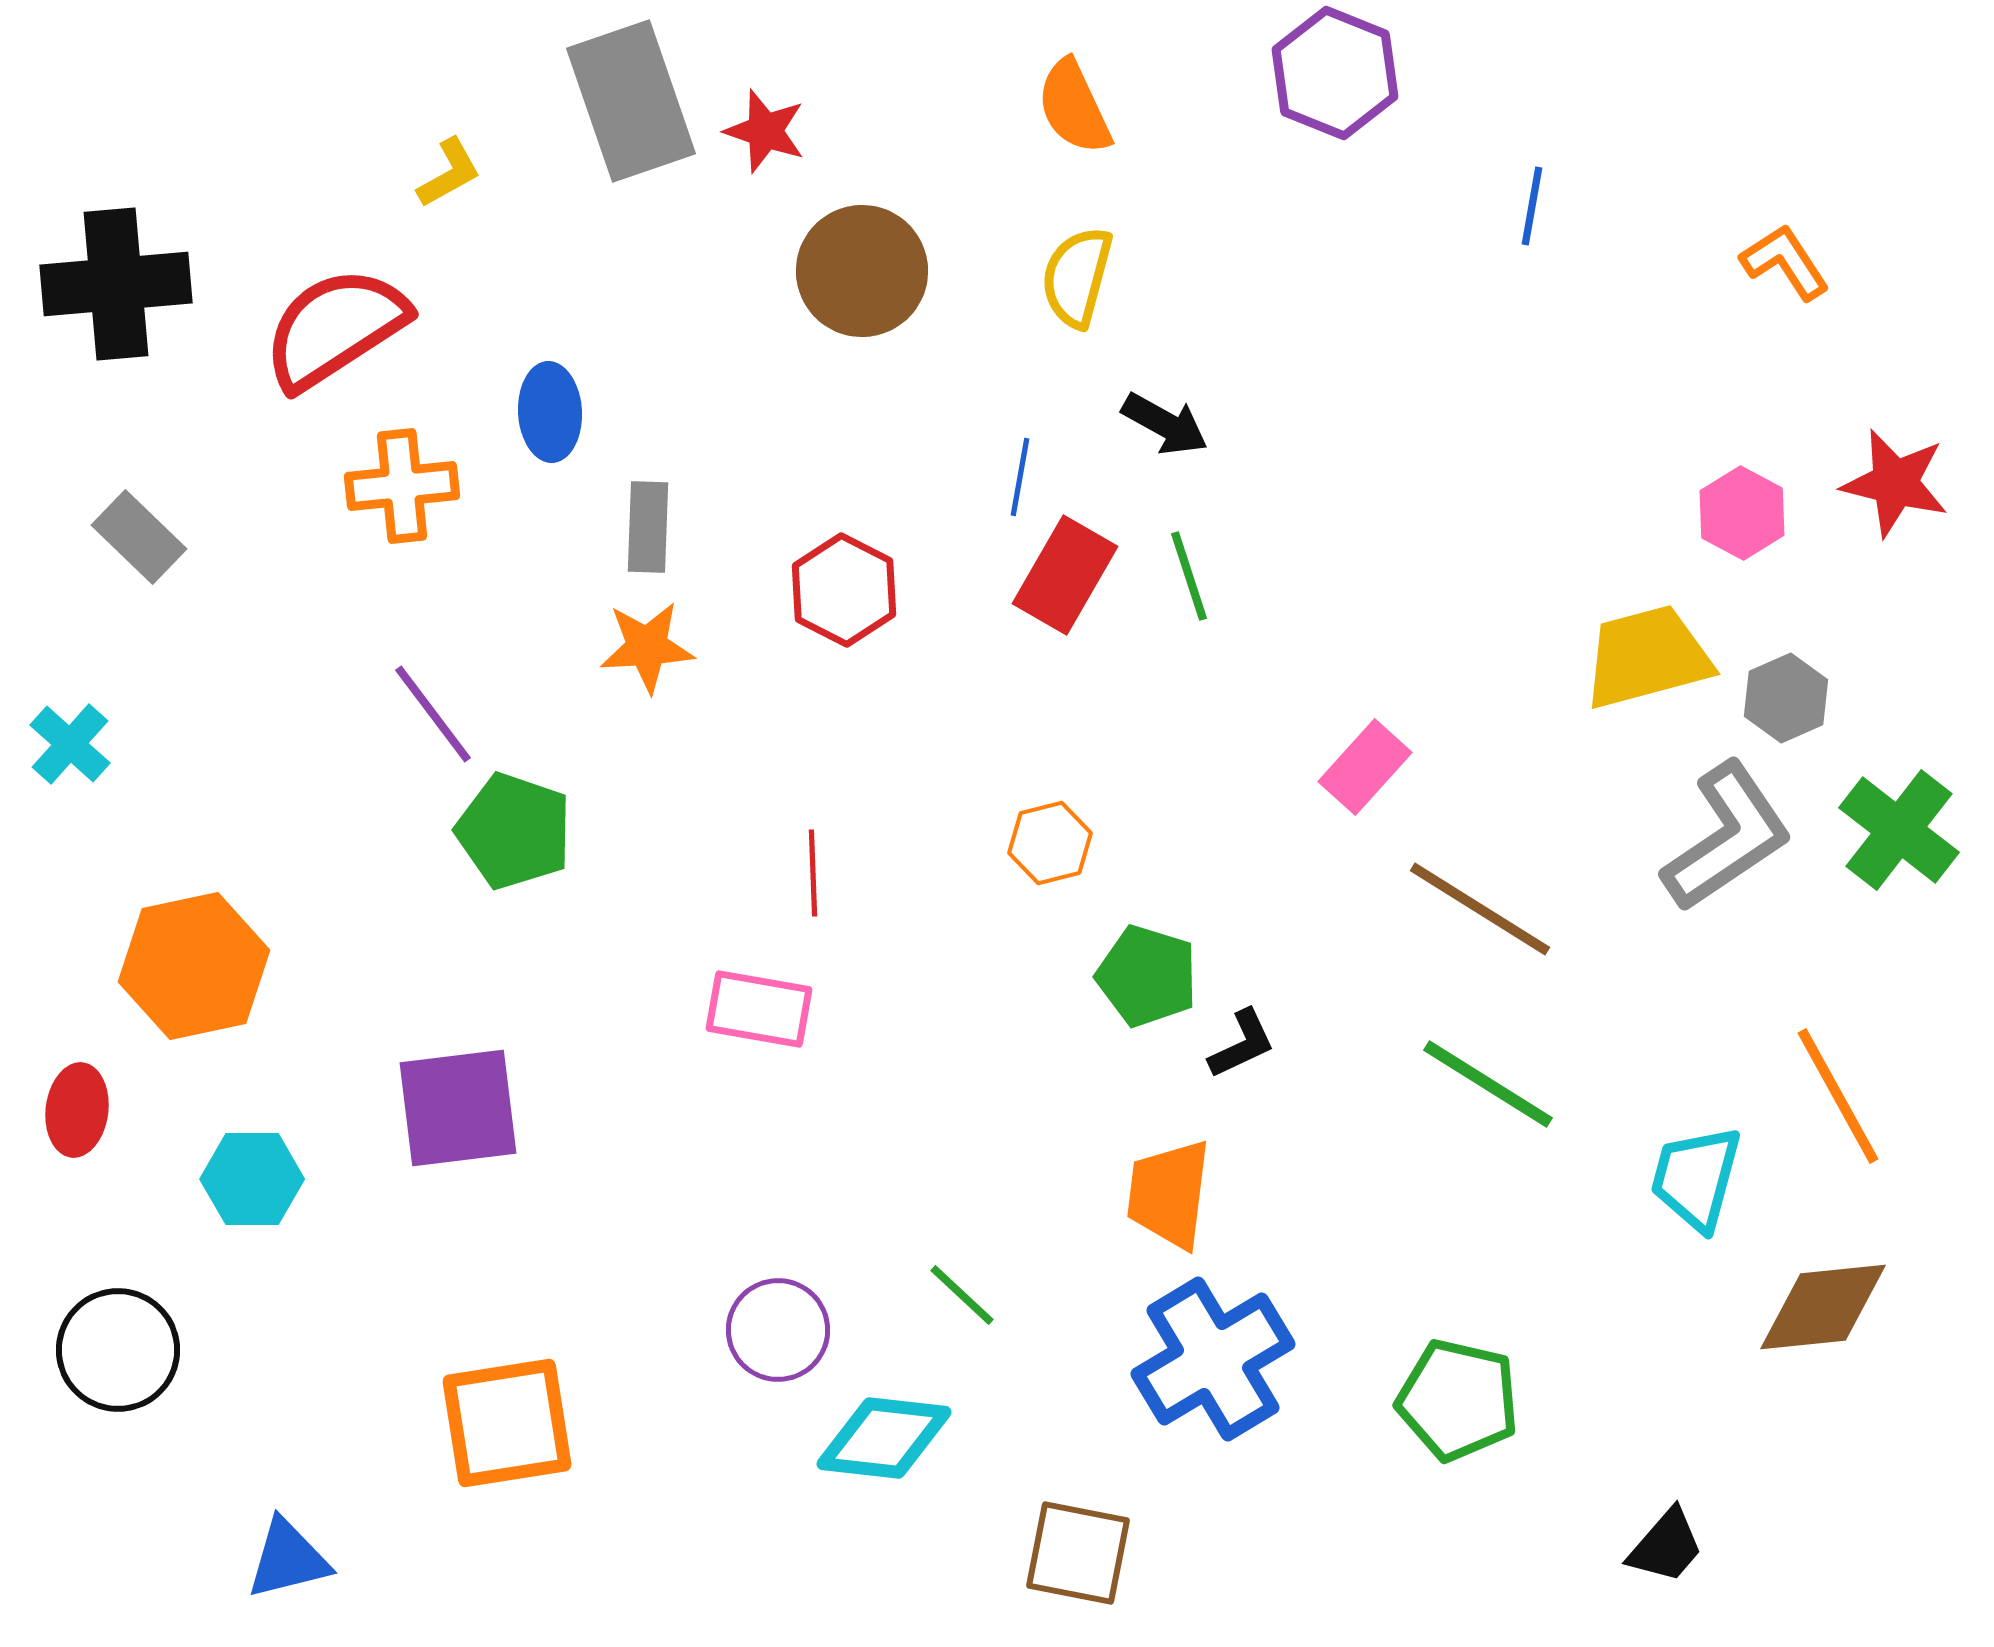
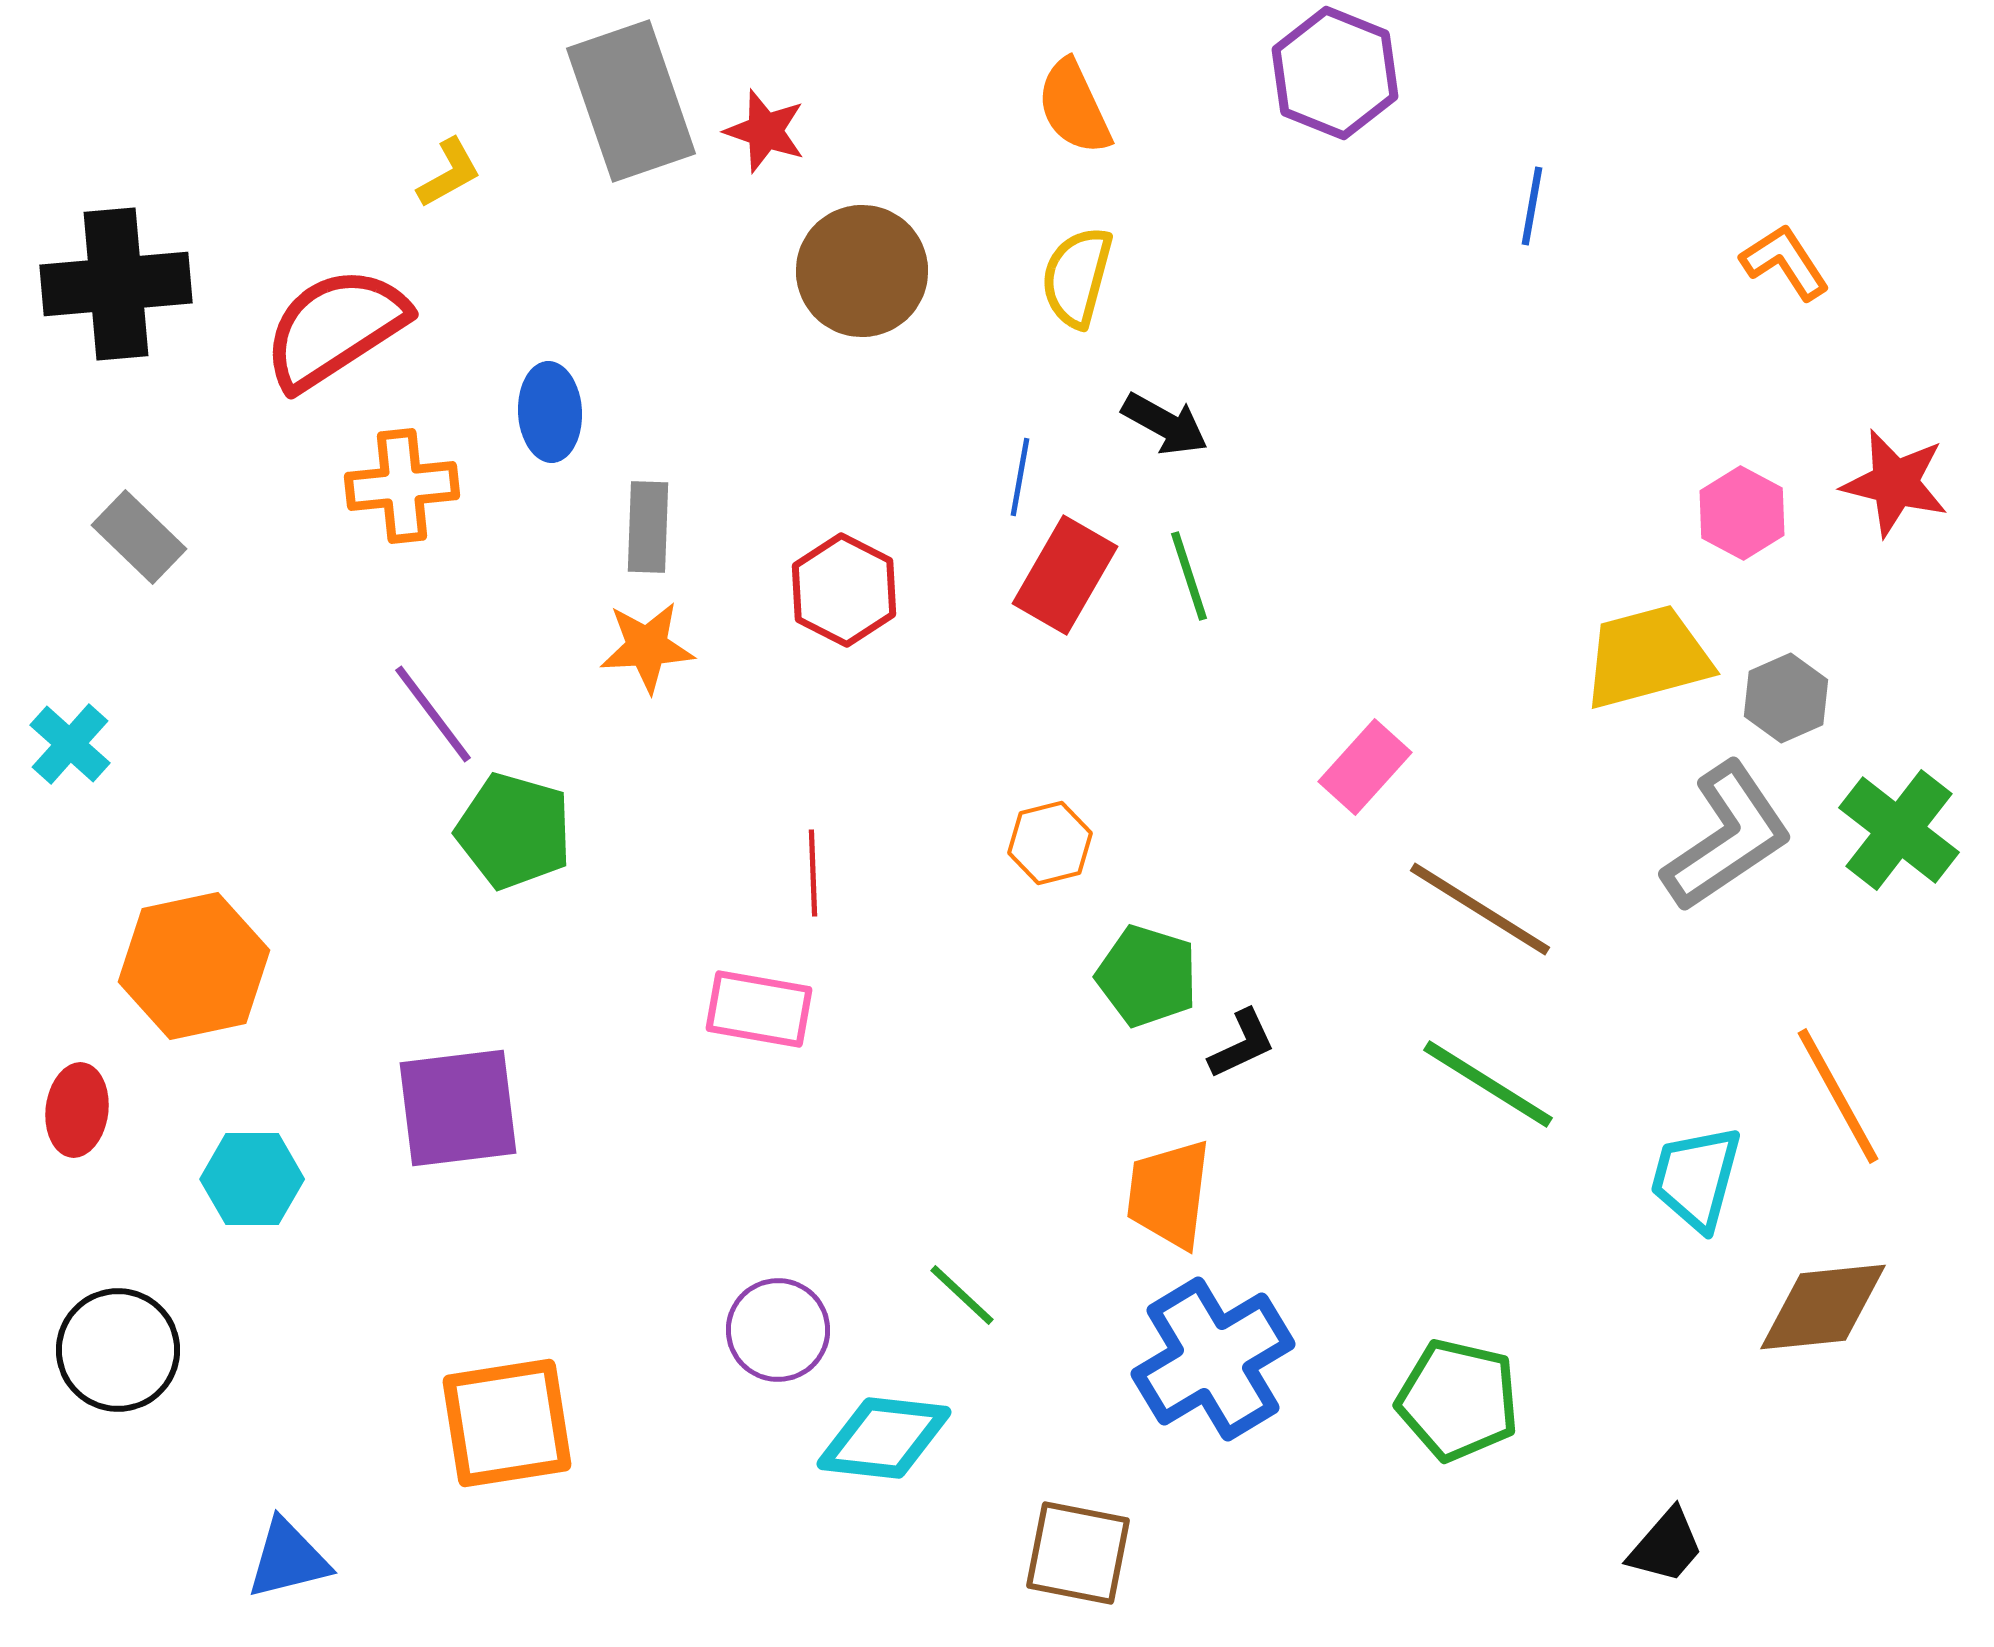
green pentagon at (514, 831): rotated 3 degrees counterclockwise
